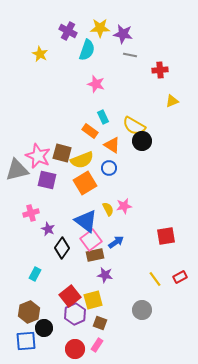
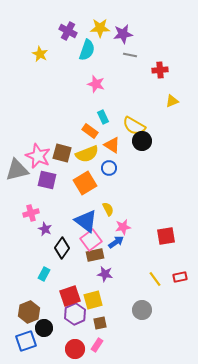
purple star at (123, 34): rotated 18 degrees counterclockwise
yellow semicircle at (82, 160): moved 5 px right, 6 px up
pink star at (124, 206): moved 1 px left, 21 px down
purple star at (48, 229): moved 3 px left
cyan rectangle at (35, 274): moved 9 px right
purple star at (105, 275): moved 1 px up
red rectangle at (180, 277): rotated 16 degrees clockwise
red square at (70, 296): rotated 20 degrees clockwise
brown square at (100, 323): rotated 32 degrees counterclockwise
blue square at (26, 341): rotated 15 degrees counterclockwise
